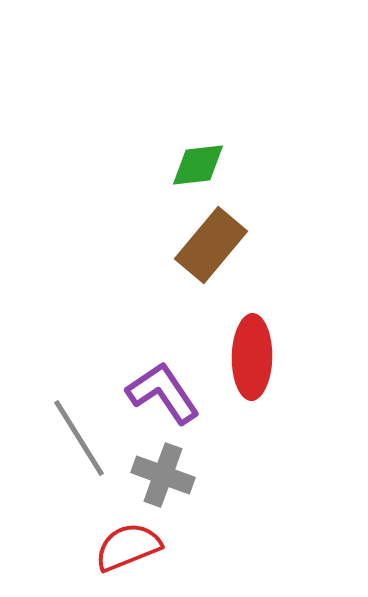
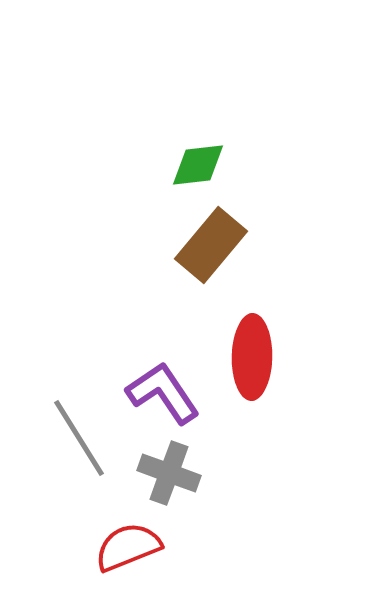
gray cross: moved 6 px right, 2 px up
